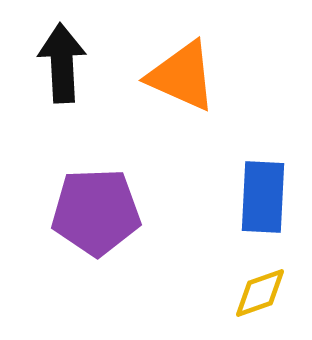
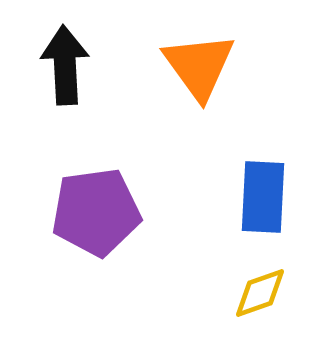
black arrow: moved 3 px right, 2 px down
orange triangle: moved 17 px right, 10 px up; rotated 30 degrees clockwise
purple pentagon: rotated 6 degrees counterclockwise
